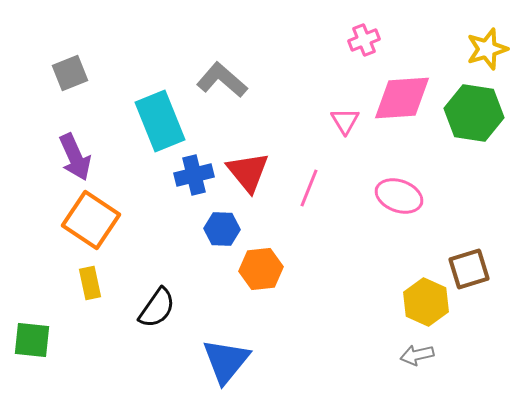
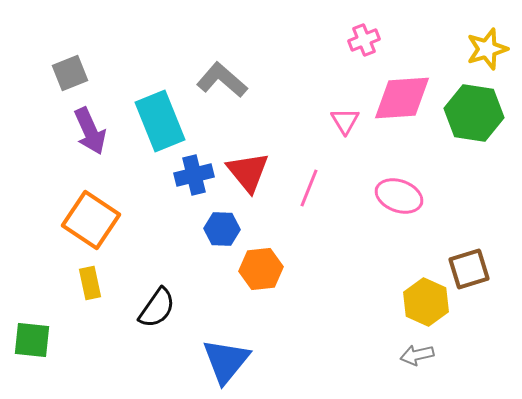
purple arrow: moved 15 px right, 26 px up
